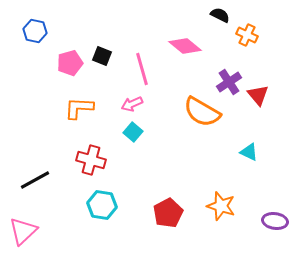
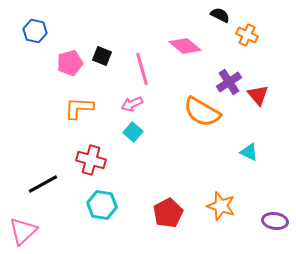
black line: moved 8 px right, 4 px down
